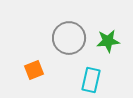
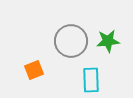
gray circle: moved 2 px right, 3 px down
cyan rectangle: rotated 15 degrees counterclockwise
